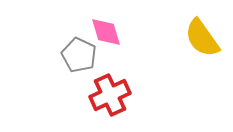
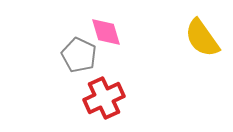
red cross: moved 6 px left, 3 px down
